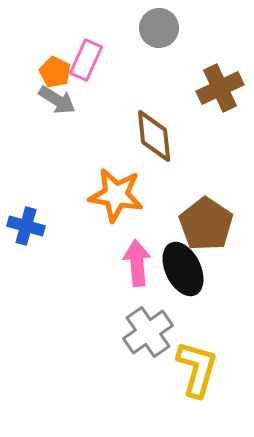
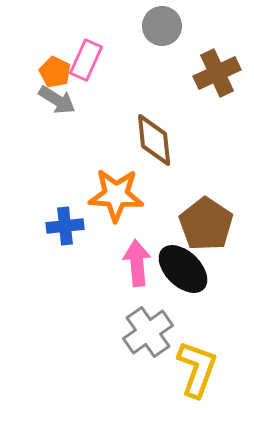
gray circle: moved 3 px right, 2 px up
brown cross: moved 3 px left, 15 px up
brown diamond: moved 4 px down
orange star: rotated 6 degrees counterclockwise
blue cross: moved 39 px right; rotated 21 degrees counterclockwise
black ellipse: rotated 20 degrees counterclockwise
yellow L-shape: rotated 4 degrees clockwise
